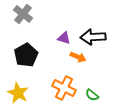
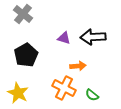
orange arrow: moved 9 px down; rotated 28 degrees counterclockwise
